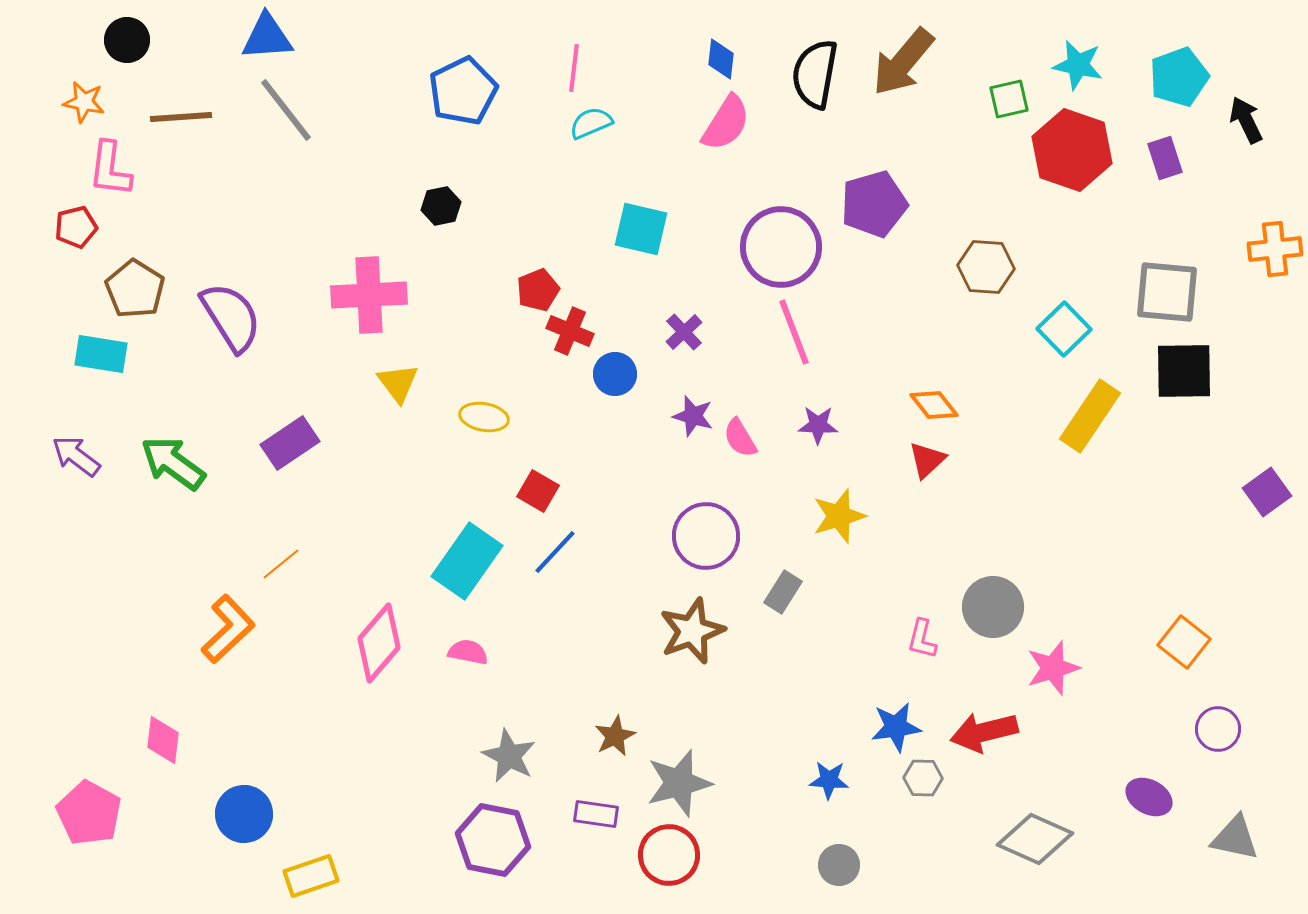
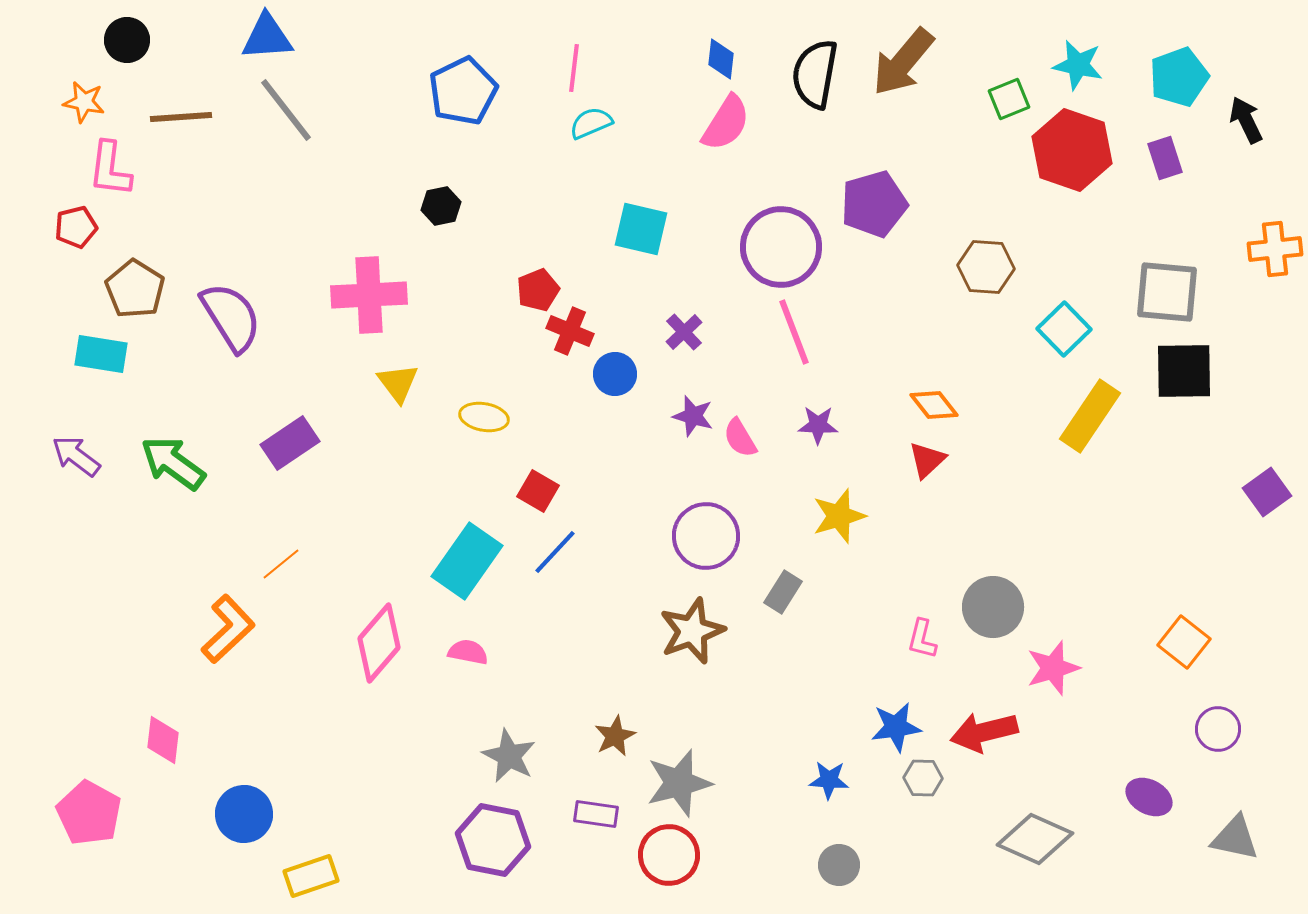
green square at (1009, 99): rotated 9 degrees counterclockwise
